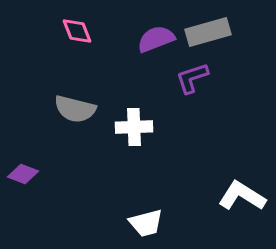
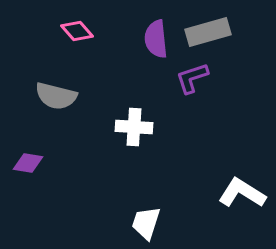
pink diamond: rotated 20 degrees counterclockwise
purple semicircle: rotated 75 degrees counterclockwise
gray semicircle: moved 19 px left, 13 px up
white cross: rotated 6 degrees clockwise
purple diamond: moved 5 px right, 11 px up; rotated 12 degrees counterclockwise
white L-shape: moved 3 px up
white trapezoid: rotated 123 degrees clockwise
